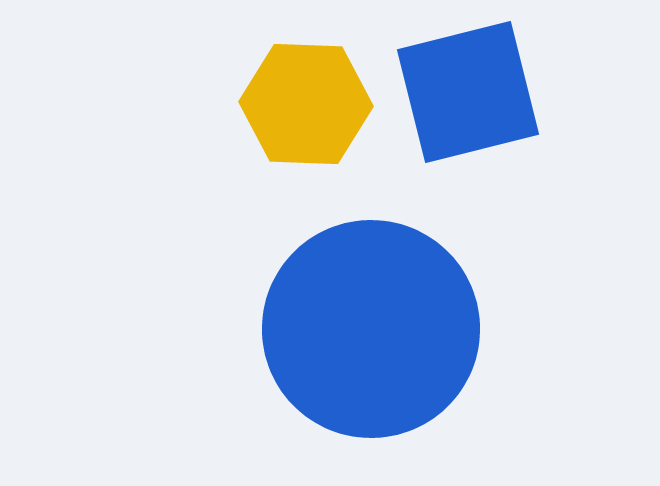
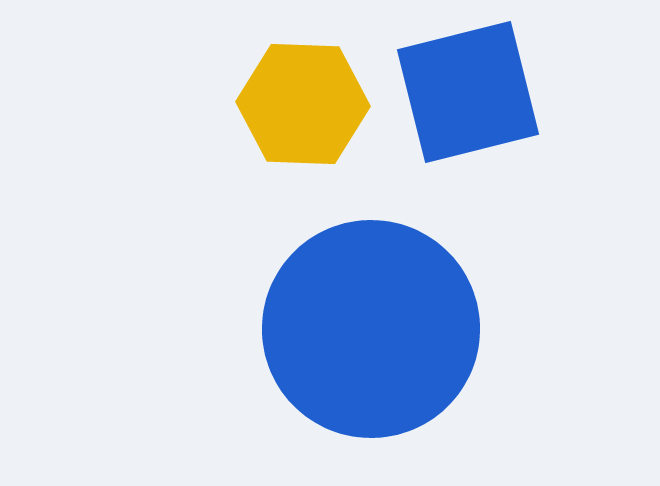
yellow hexagon: moved 3 px left
